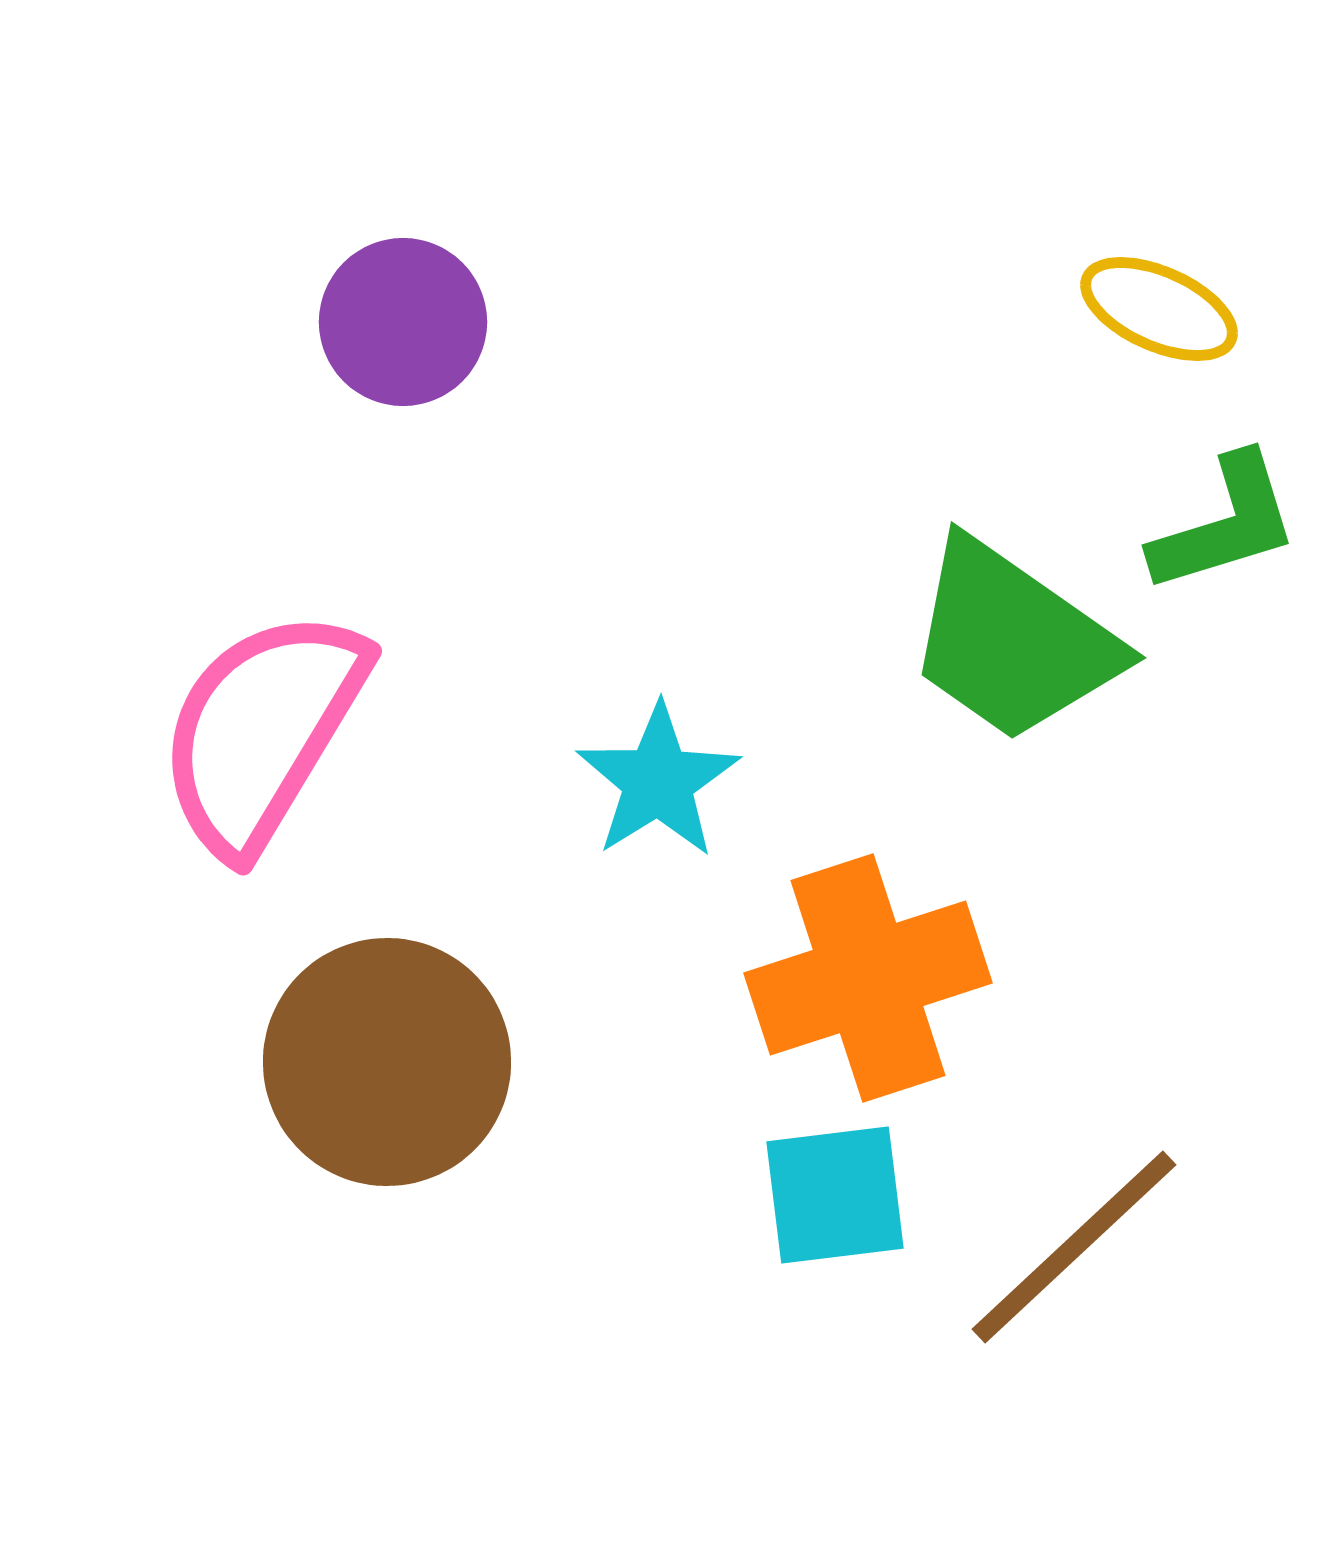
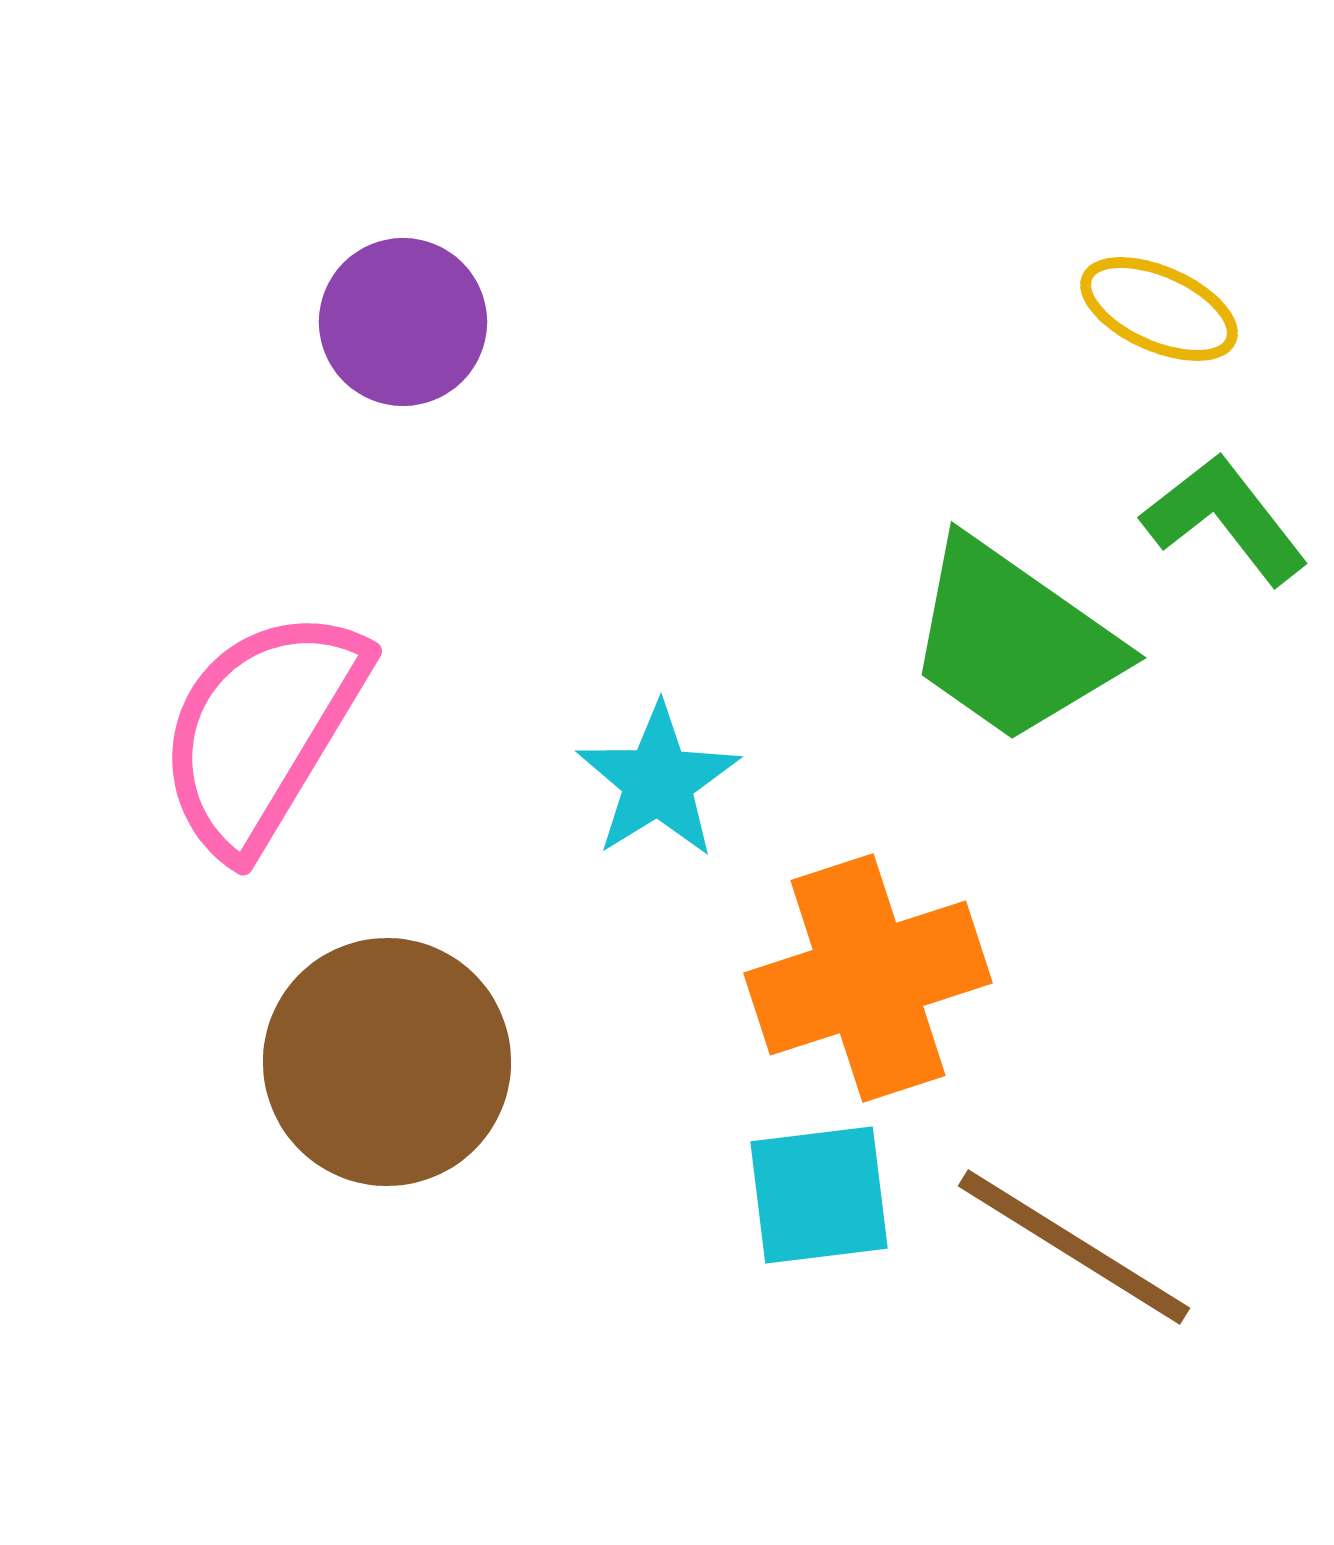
green L-shape: moved 5 px up; rotated 111 degrees counterclockwise
cyan square: moved 16 px left
brown line: rotated 75 degrees clockwise
